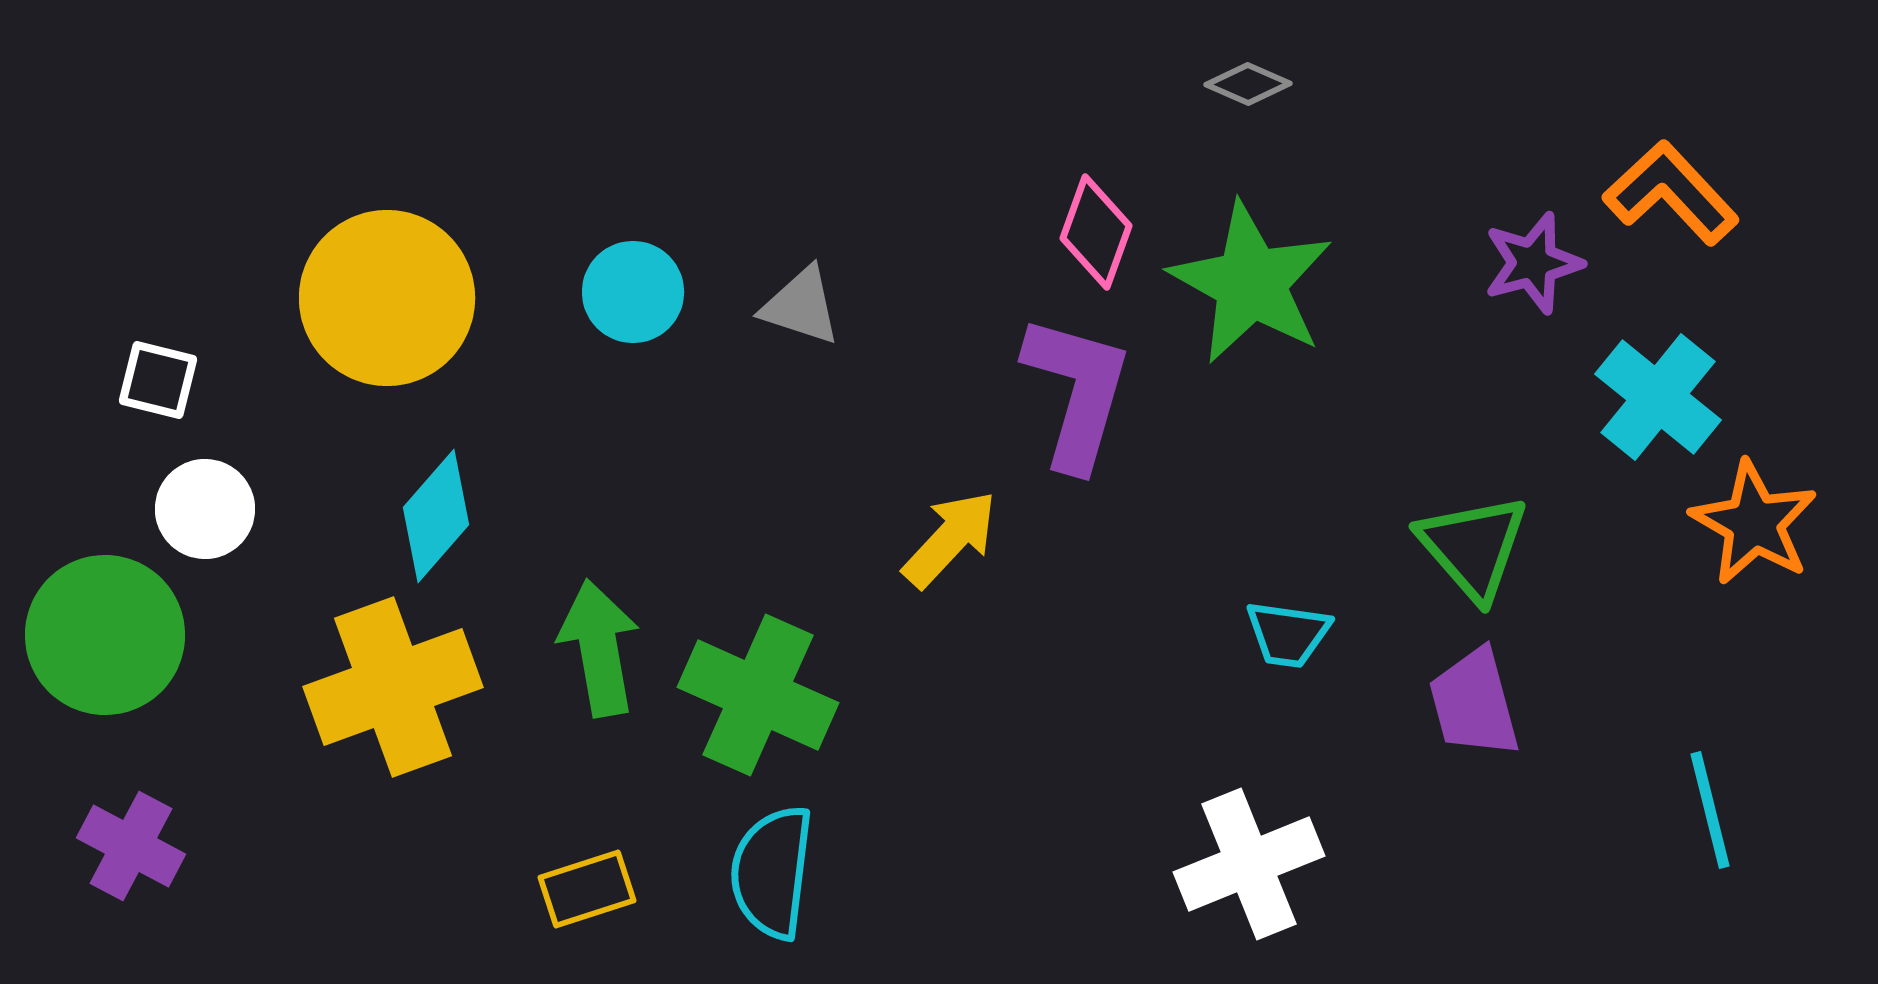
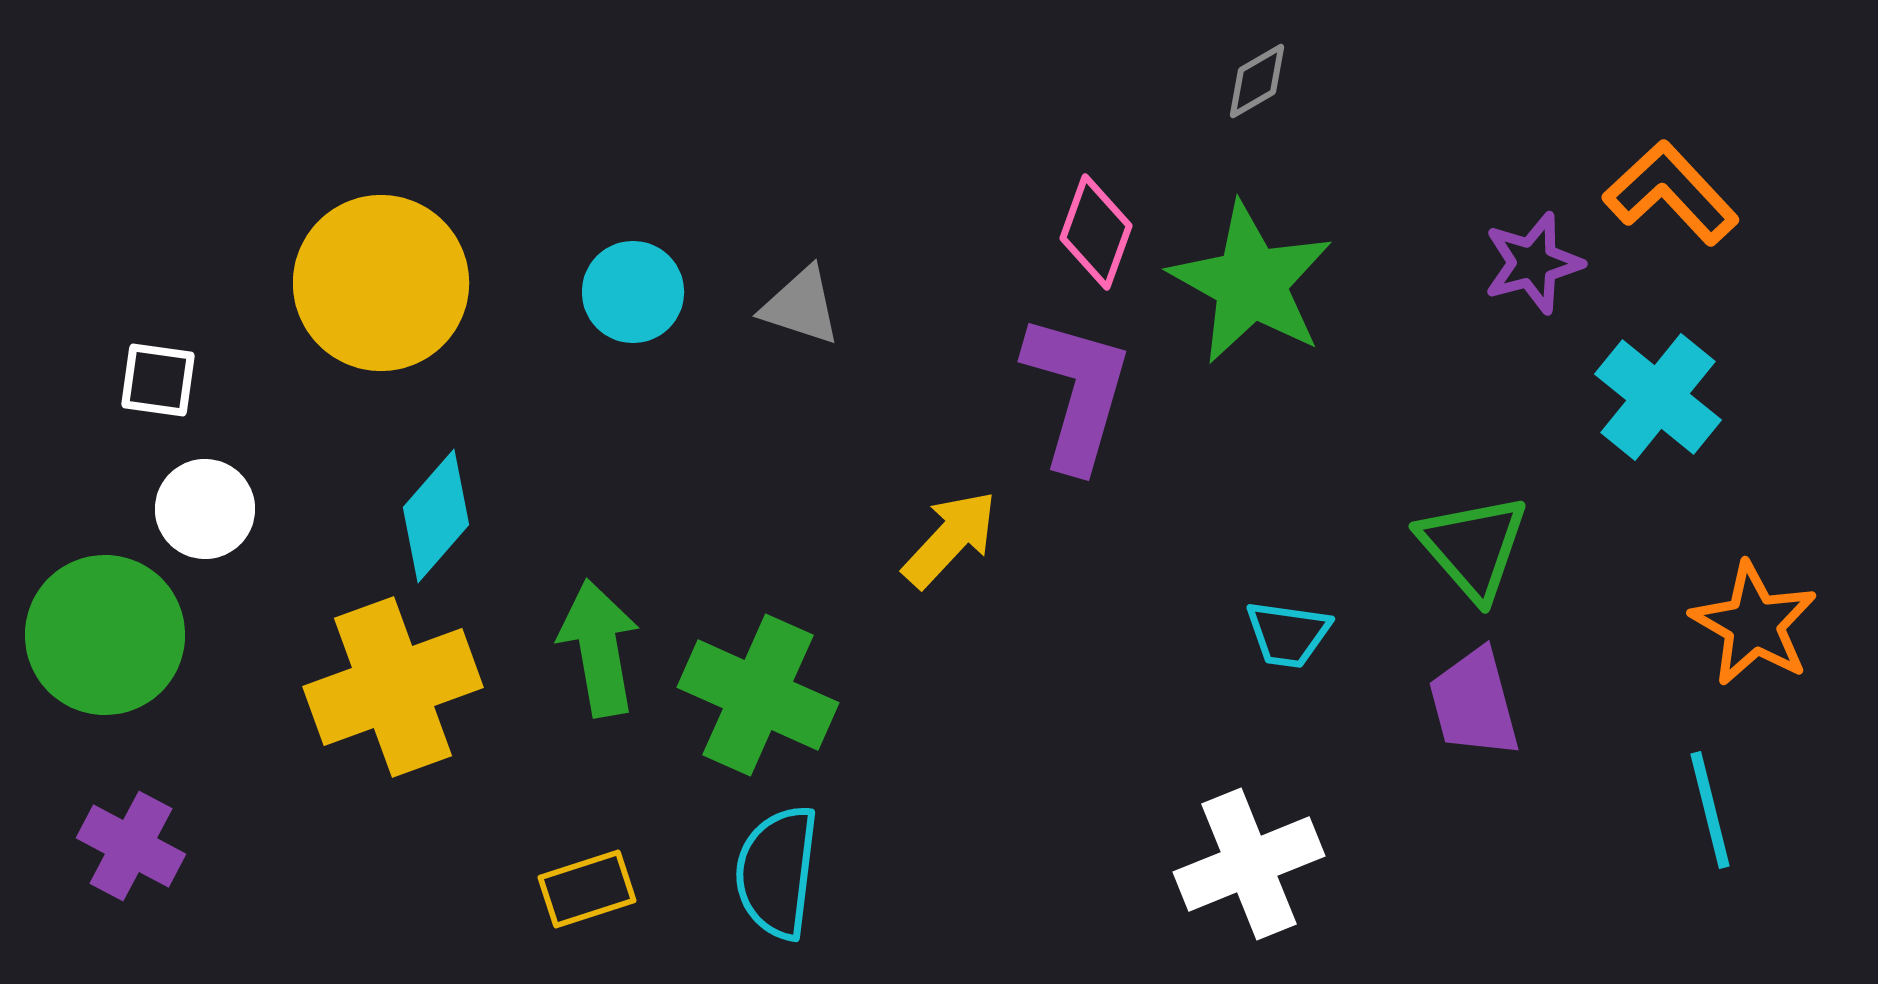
gray diamond: moved 9 px right, 3 px up; rotated 54 degrees counterclockwise
yellow circle: moved 6 px left, 15 px up
white square: rotated 6 degrees counterclockwise
orange star: moved 101 px down
cyan semicircle: moved 5 px right
